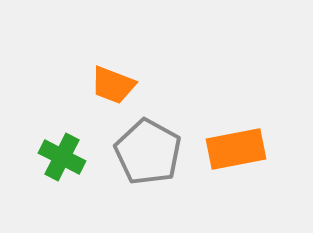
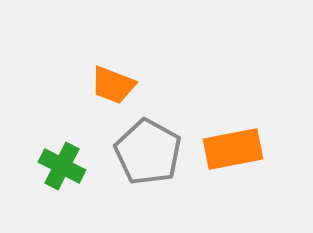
orange rectangle: moved 3 px left
green cross: moved 9 px down
